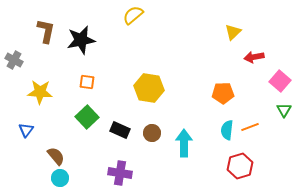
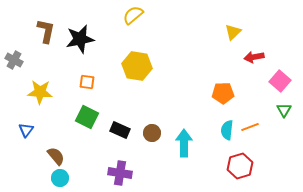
black star: moved 1 px left, 1 px up
yellow hexagon: moved 12 px left, 22 px up
green square: rotated 20 degrees counterclockwise
